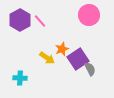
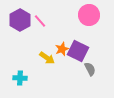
purple square: moved 8 px up; rotated 30 degrees counterclockwise
